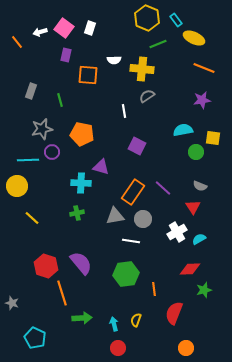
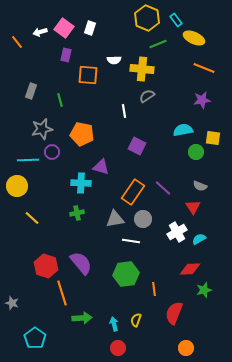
gray triangle at (115, 216): moved 3 px down
cyan pentagon at (35, 338): rotated 10 degrees clockwise
